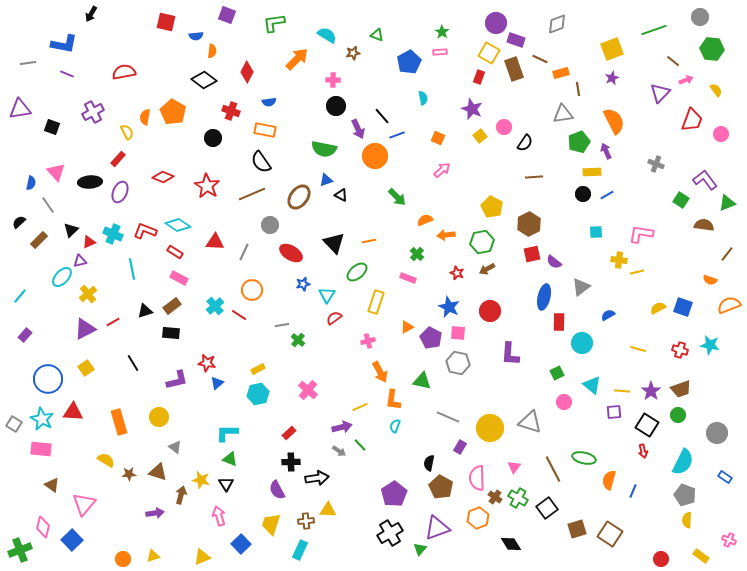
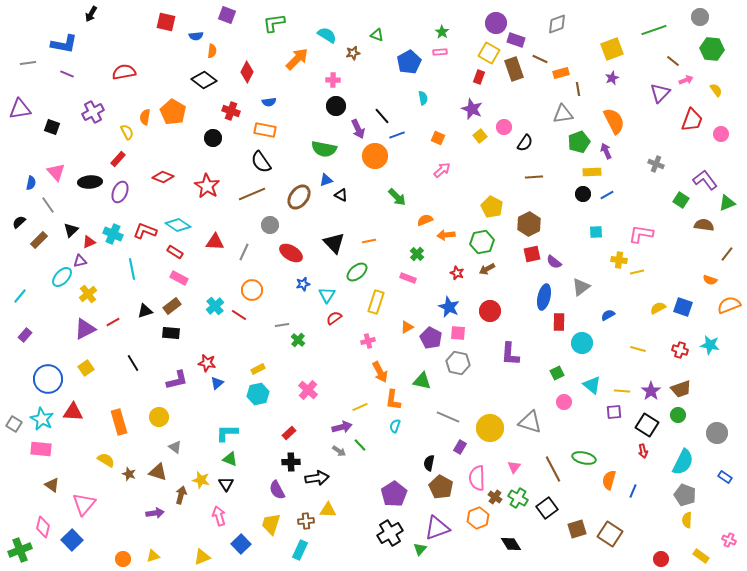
brown star at (129, 474): rotated 24 degrees clockwise
